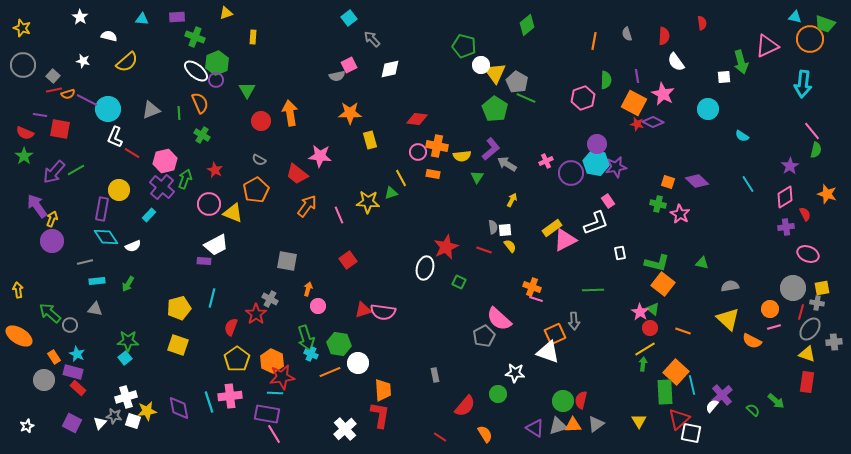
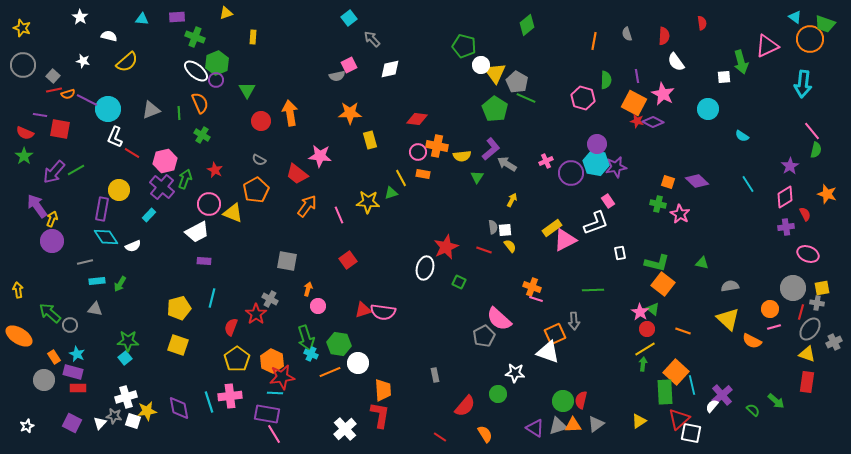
cyan triangle at (795, 17): rotated 24 degrees clockwise
pink hexagon at (583, 98): rotated 25 degrees counterclockwise
red star at (637, 124): moved 3 px up
orange rectangle at (433, 174): moved 10 px left
white trapezoid at (216, 245): moved 19 px left, 13 px up
green arrow at (128, 284): moved 8 px left
red circle at (650, 328): moved 3 px left, 1 px down
gray cross at (834, 342): rotated 21 degrees counterclockwise
red rectangle at (78, 388): rotated 42 degrees counterclockwise
yellow triangle at (639, 421): rotated 28 degrees clockwise
